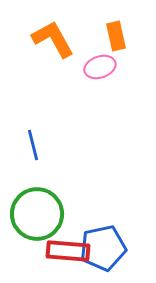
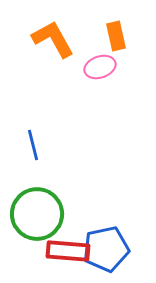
blue pentagon: moved 3 px right, 1 px down
